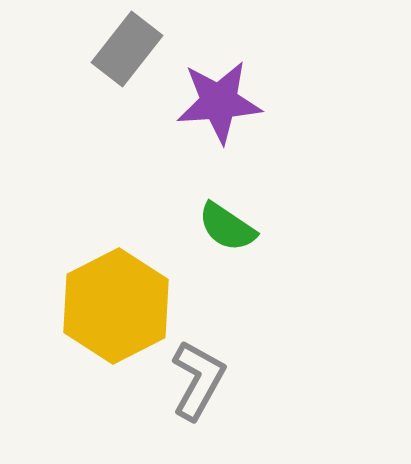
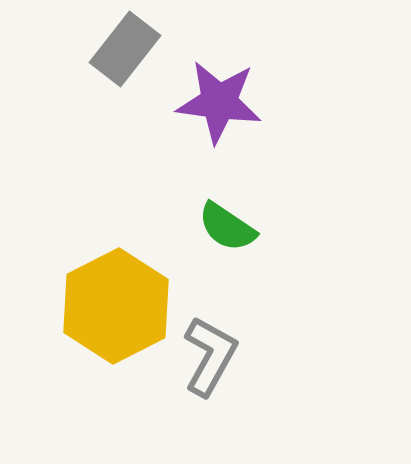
gray rectangle: moved 2 px left
purple star: rotated 12 degrees clockwise
gray L-shape: moved 12 px right, 24 px up
